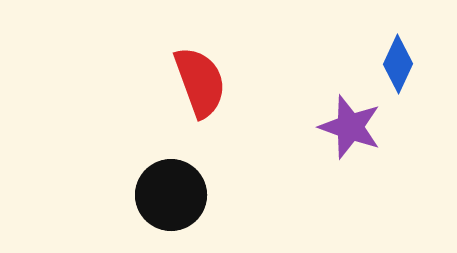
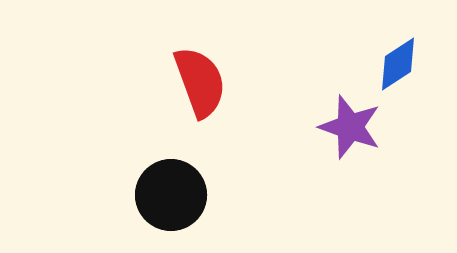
blue diamond: rotated 32 degrees clockwise
